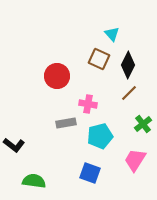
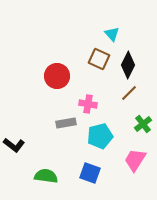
green semicircle: moved 12 px right, 5 px up
